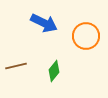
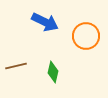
blue arrow: moved 1 px right, 1 px up
green diamond: moved 1 px left, 1 px down; rotated 25 degrees counterclockwise
